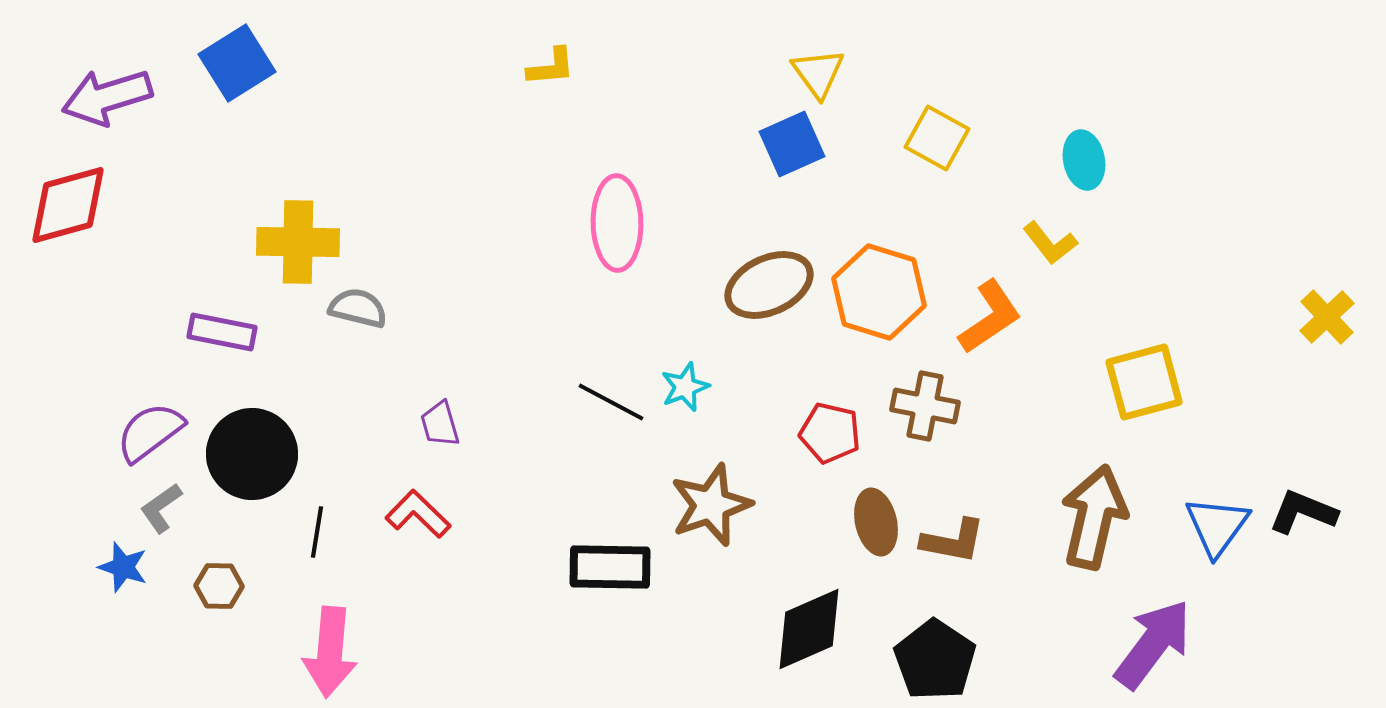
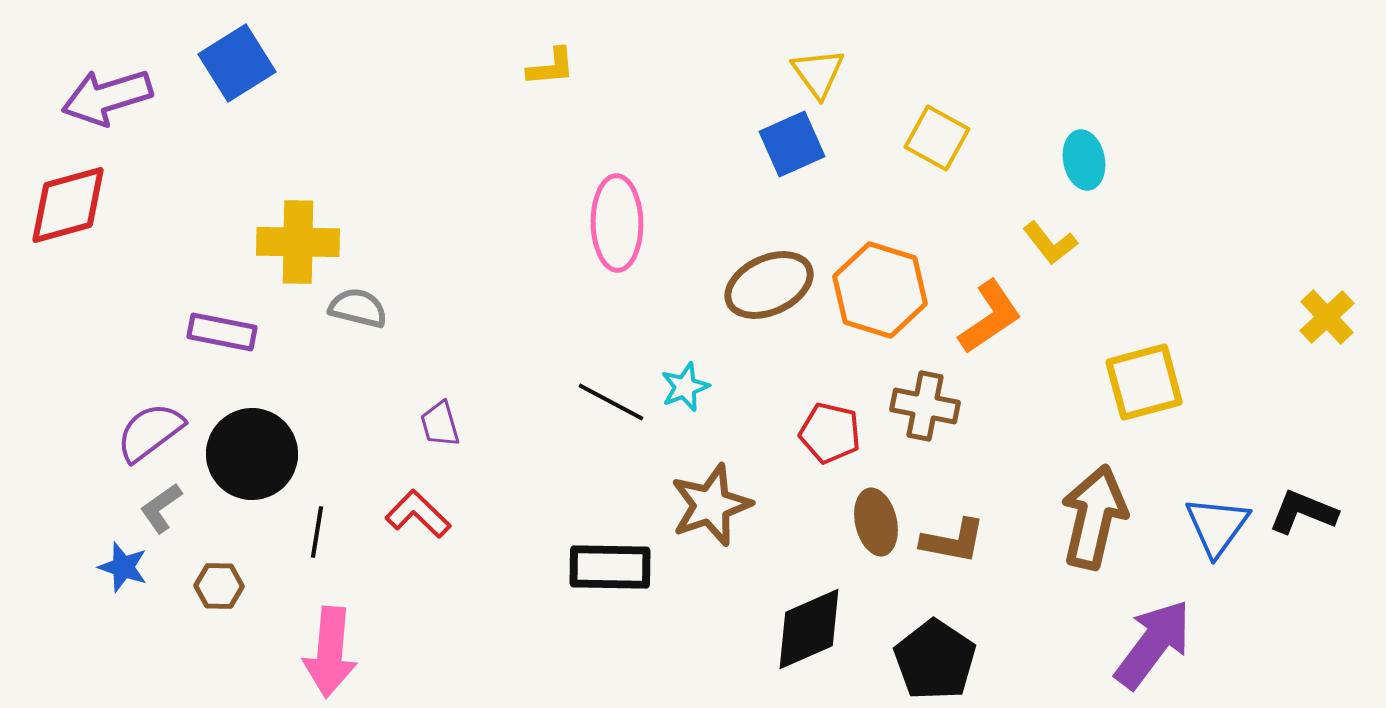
orange hexagon at (879, 292): moved 1 px right, 2 px up
